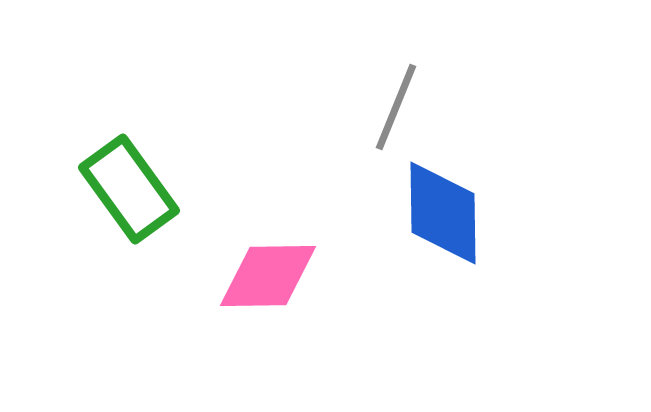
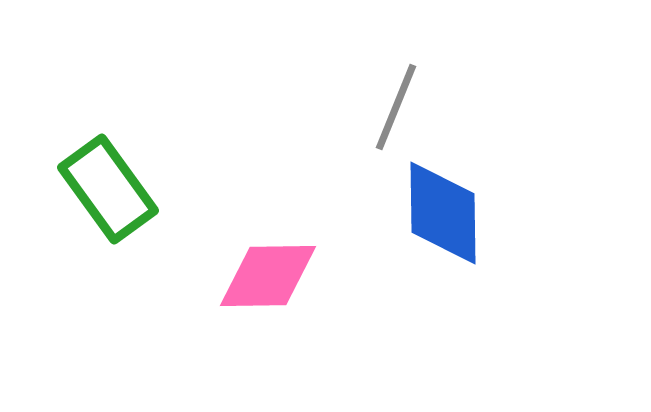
green rectangle: moved 21 px left
